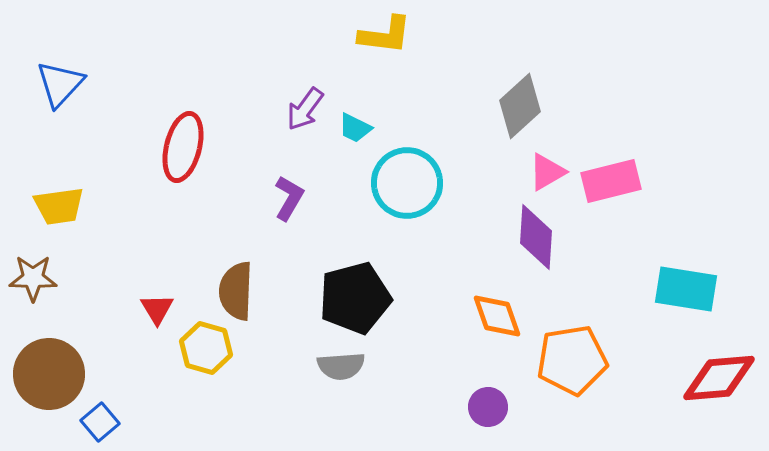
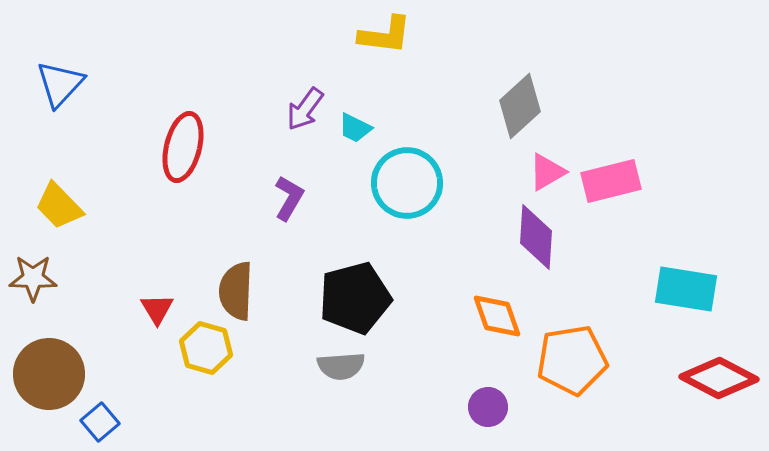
yellow trapezoid: rotated 54 degrees clockwise
red diamond: rotated 32 degrees clockwise
